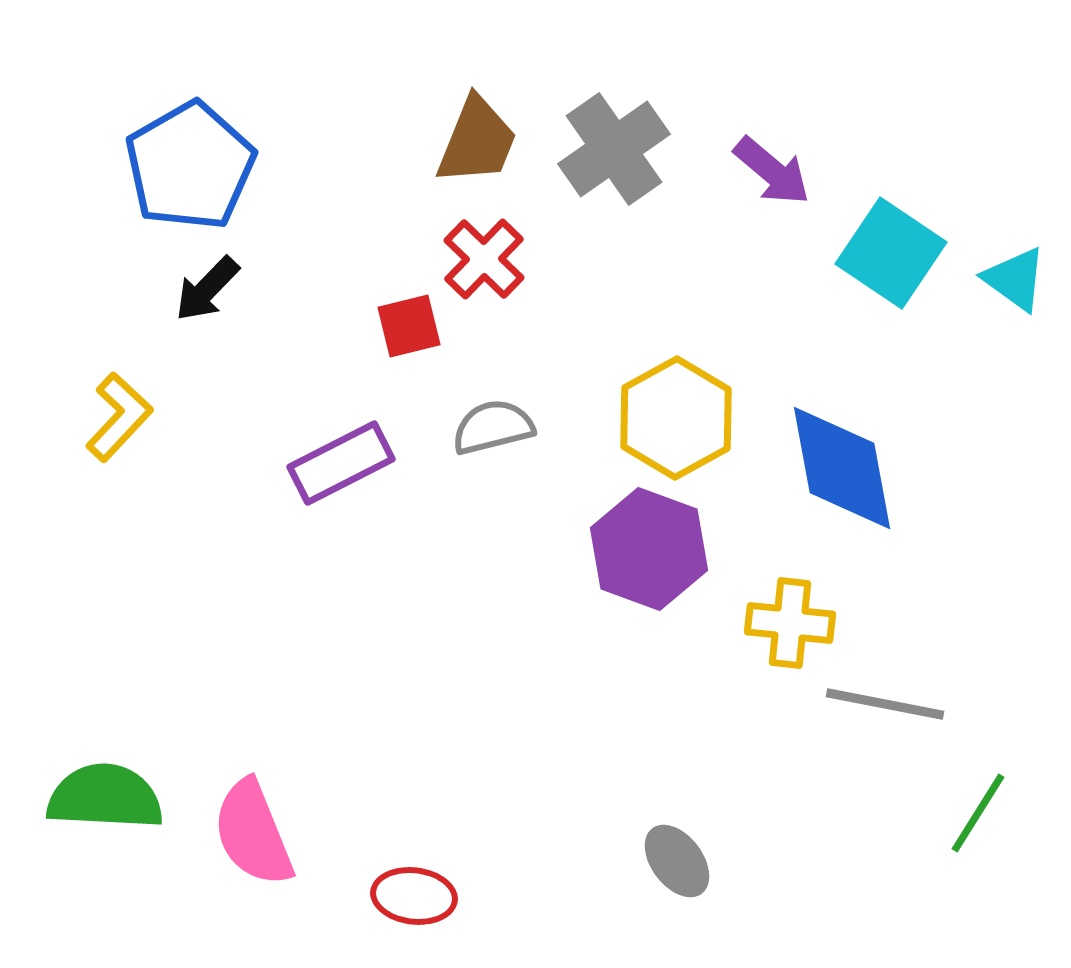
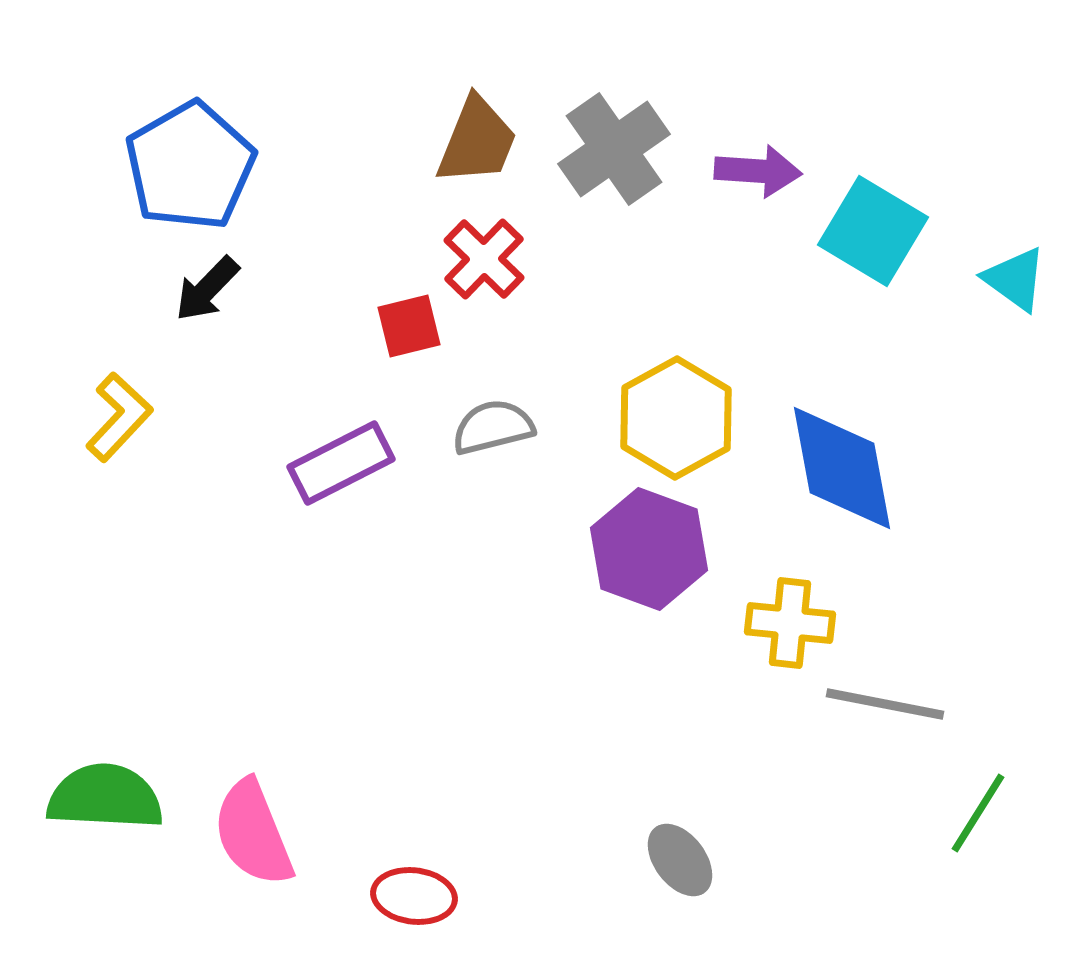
purple arrow: moved 14 px left; rotated 36 degrees counterclockwise
cyan square: moved 18 px left, 22 px up; rotated 3 degrees counterclockwise
gray ellipse: moved 3 px right, 1 px up
